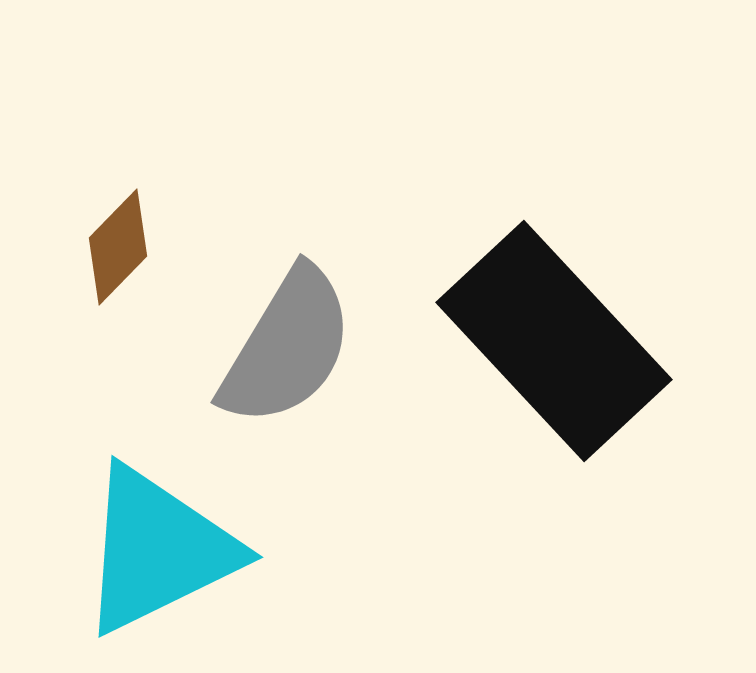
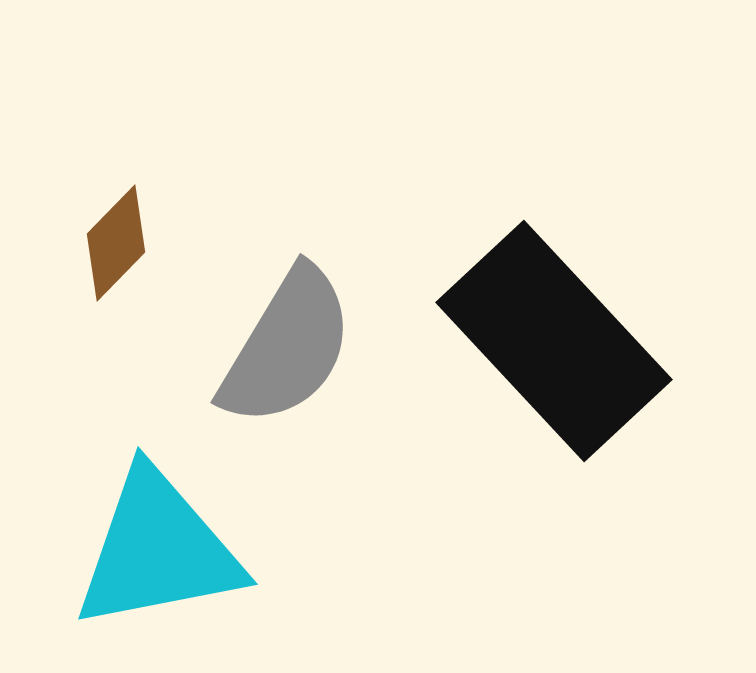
brown diamond: moved 2 px left, 4 px up
cyan triangle: rotated 15 degrees clockwise
